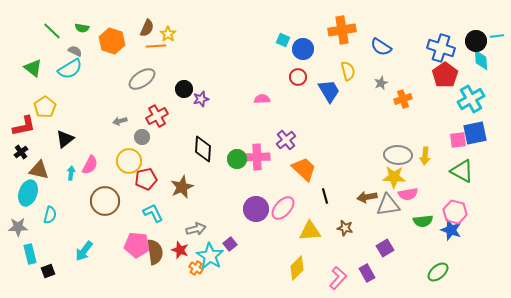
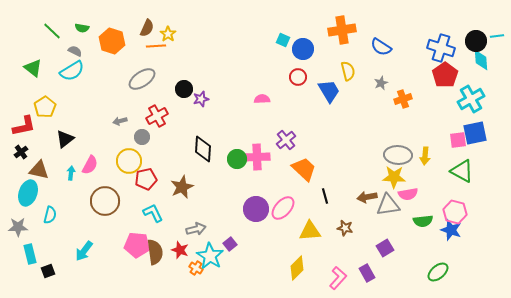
cyan semicircle at (70, 69): moved 2 px right, 2 px down
